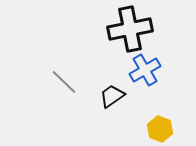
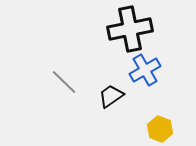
black trapezoid: moved 1 px left
